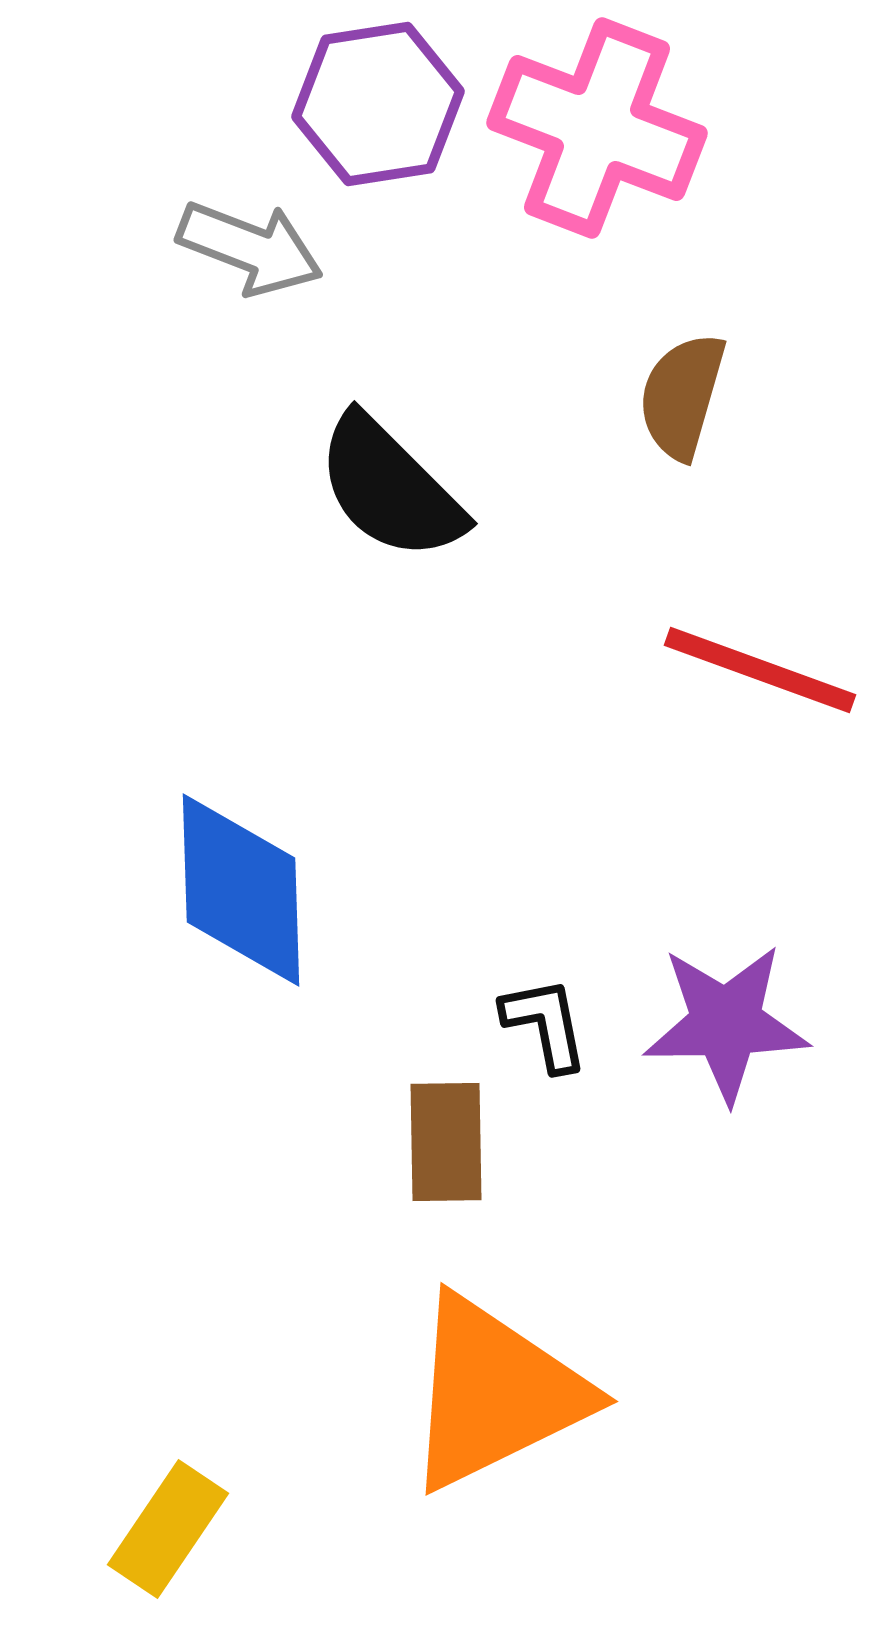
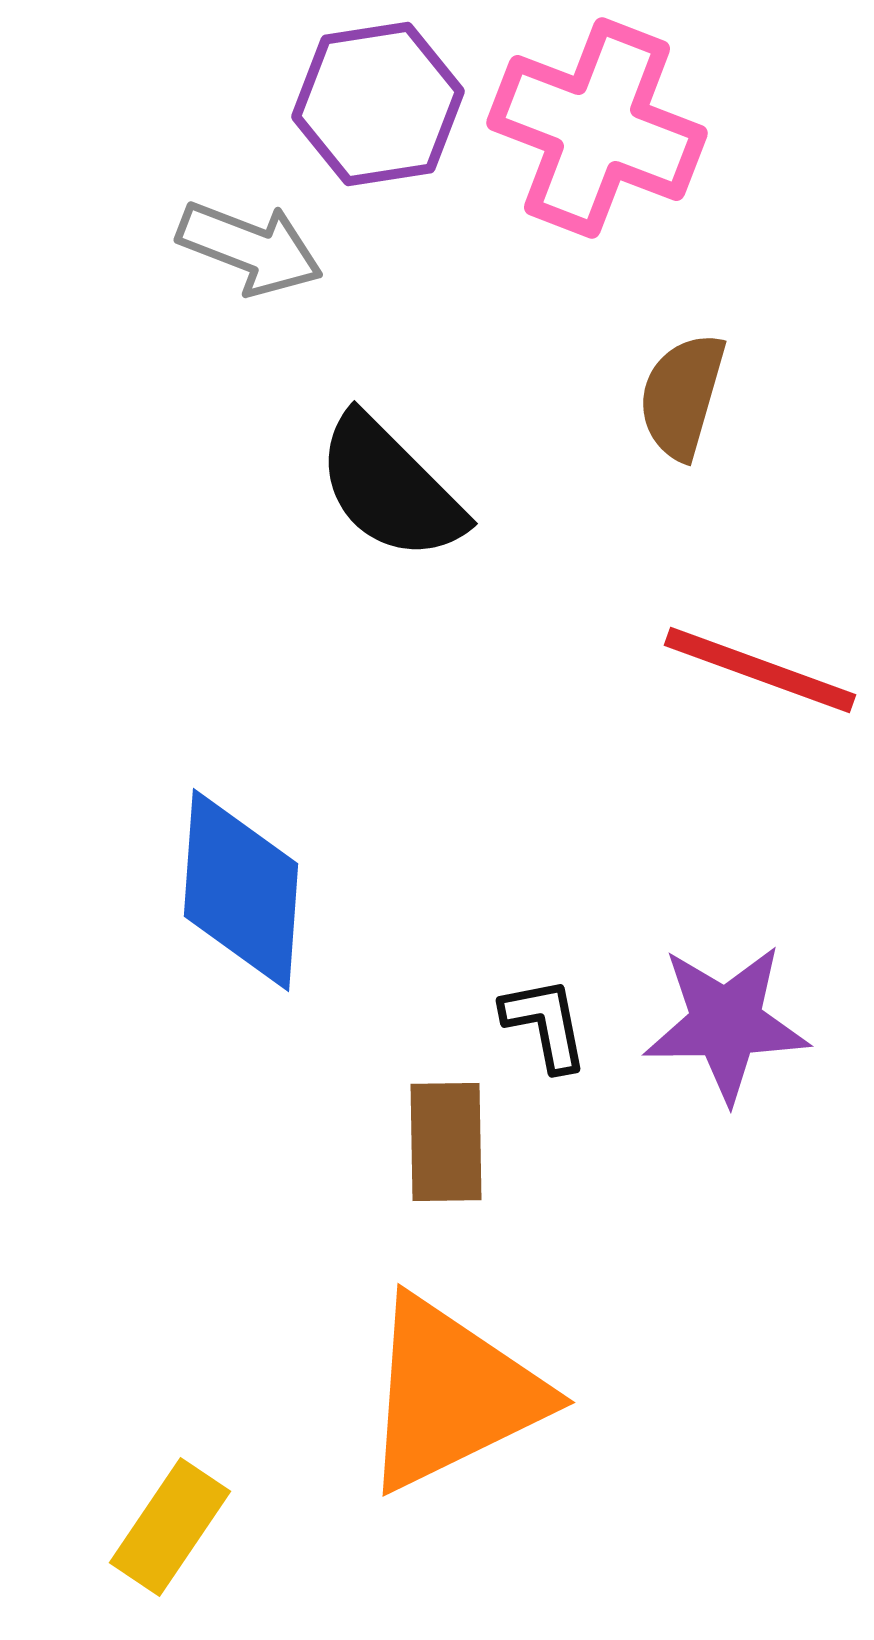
blue diamond: rotated 6 degrees clockwise
orange triangle: moved 43 px left, 1 px down
yellow rectangle: moved 2 px right, 2 px up
